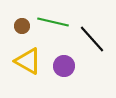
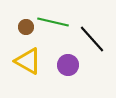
brown circle: moved 4 px right, 1 px down
purple circle: moved 4 px right, 1 px up
